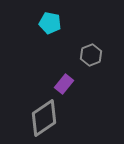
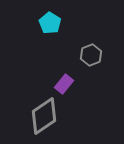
cyan pentagon: rotated 20 degrees clockwise
gray diamond: moved 2 px up
